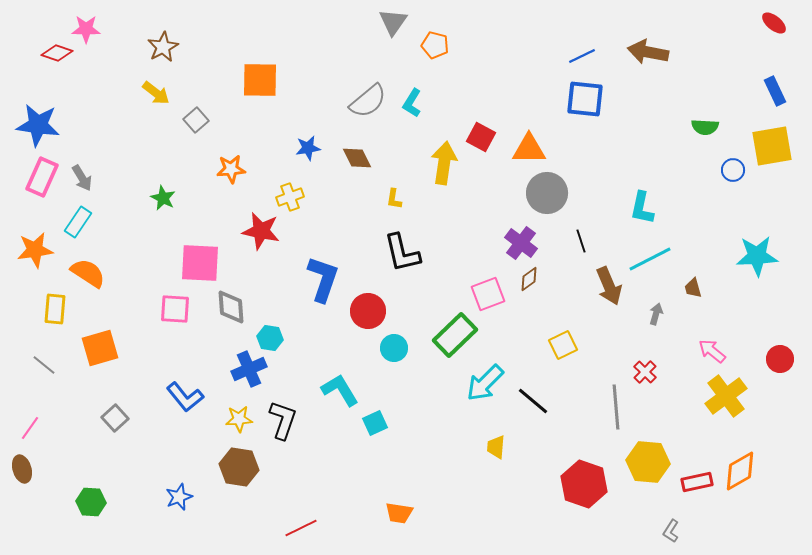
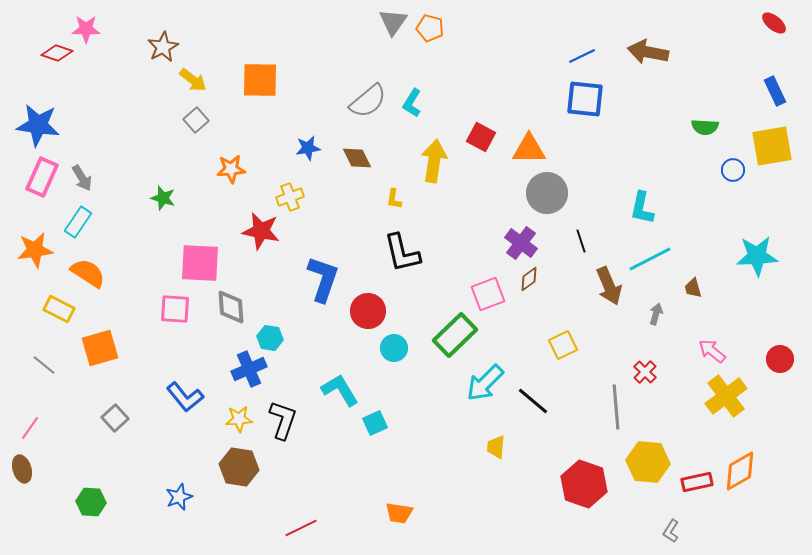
orange pentagon at (435, 45): moved 5 px left, 17 px up
yellow arrow at (156, 93): moved 37 px right, 13 px up
yellow arrow at (444, 163): moved 10 px left, 2 px up
green star at (163, 198): rotated 10 degrees counterclockwise
yellow rectangle at (55, 309): moved 4 px right; rotated 68 degrees counterclockwise
